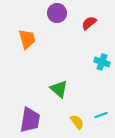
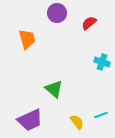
green triangle: moved 5 px left
purple trapezoid: rotated 56 degrees clockwise
